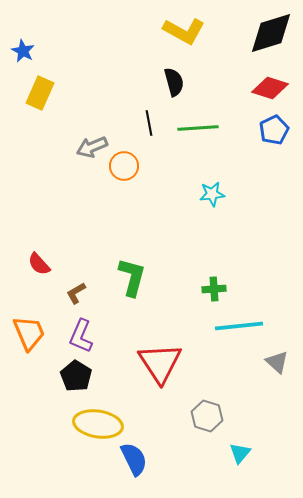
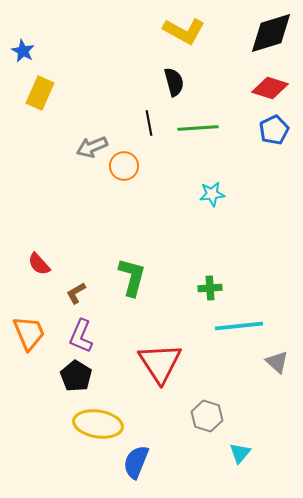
green cross: moved 4 px left, 1 px up
blue semicircle: moved 2 px right, 3 px down; rotated 132 degrees counterclockwise
